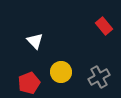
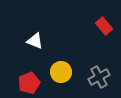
white triangle: rotated 24 degrees counterclockwise
